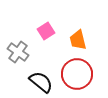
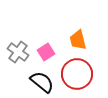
pink square: moved 21 px down
black semicircle: moved 1 px right
